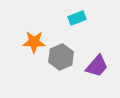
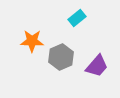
cyan rectangle: rotated 18 degrees counterclockwise
orange star: moved 2 px left, 1 px up
